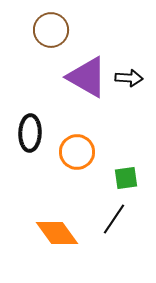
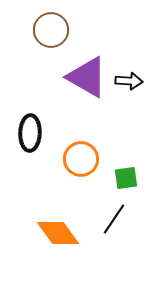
black arrow: moved 3 px down
orange circle: moved 4 px right, 7 px down
orange diamond: moved 1 px right
